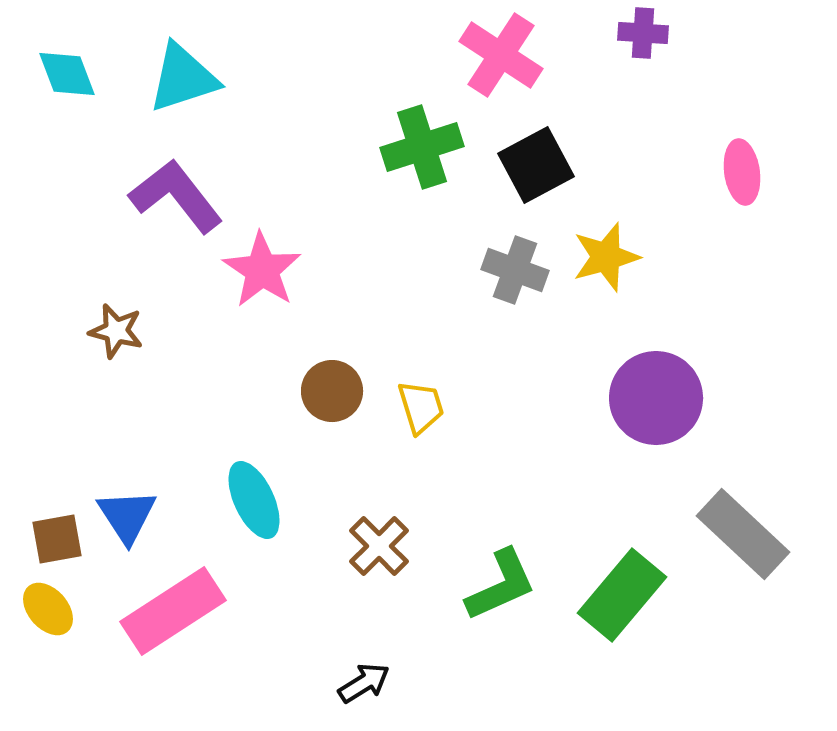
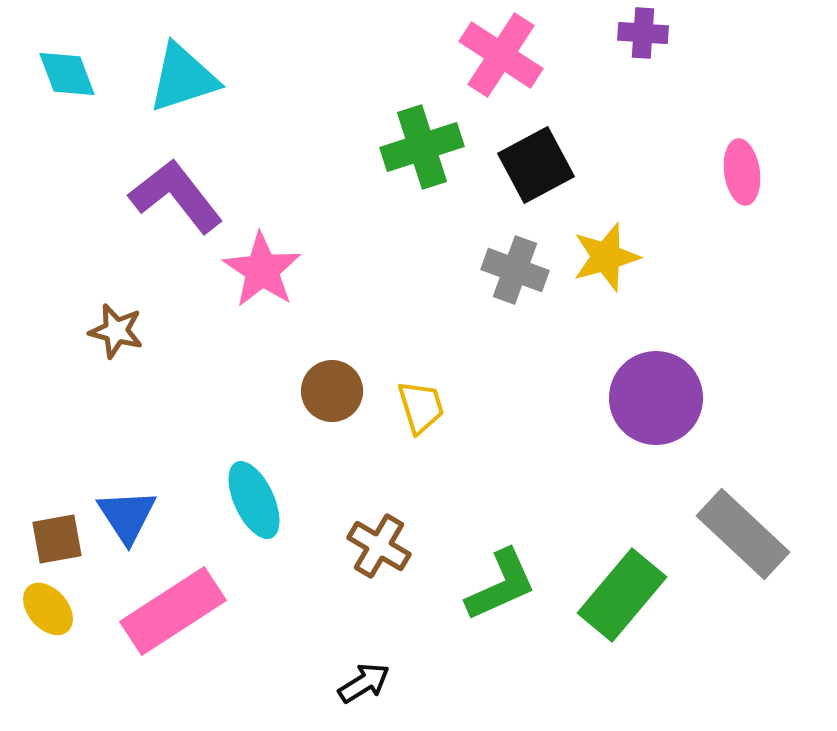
brown cross: rotated 14 degrees counterclockwise
